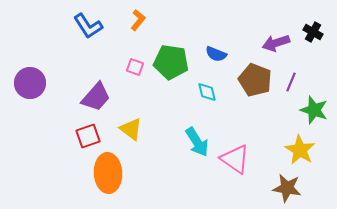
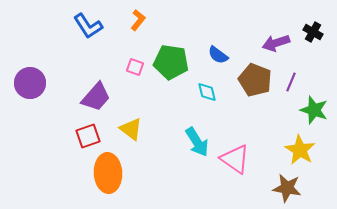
blue semicircle: moved 2 px right, 1 px down; rotated 15 degrees clockwise
